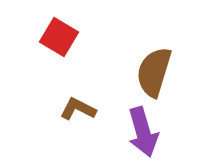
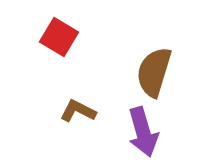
brown L-shape: moved 2 px down
